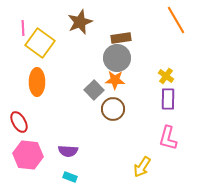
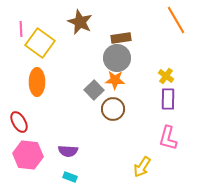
brown star: rotated 25 degrees counterclockwise
pink line: moved 2 px left, 1 px down
